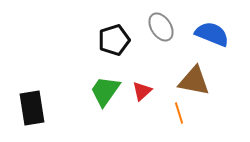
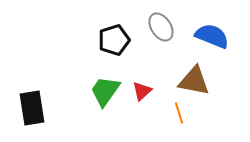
blue semicircle: moved 2 px down
